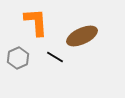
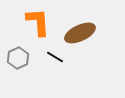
orange L-shape: moved 2 px right
brown ellipse: moved 2 px left, 3 px up
